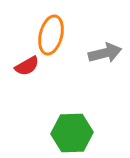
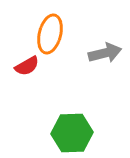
orange ellipse: moved 1 px left, 1 px up
